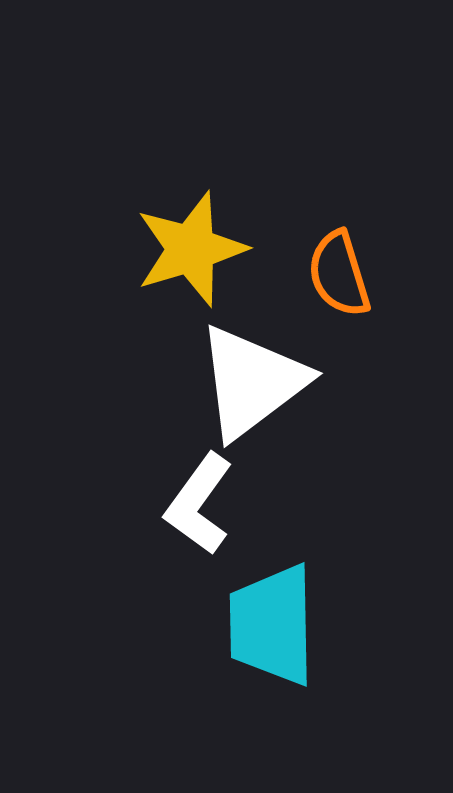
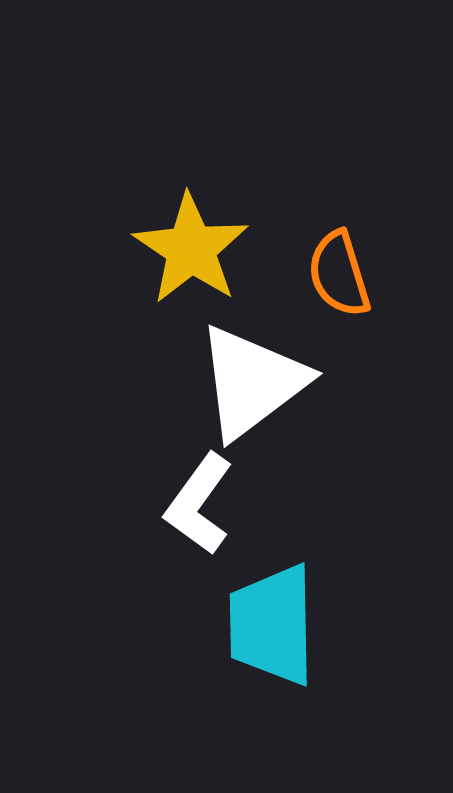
yellow star: rotated 21 degrees counterclockwise
